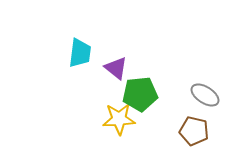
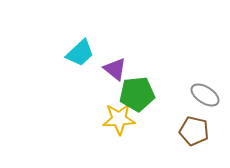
cyan trapezoid: rotated 40 degrees clockwise
purple triangle: moved 1 px left, 1 px down
green pentagon: moved 3 px left
